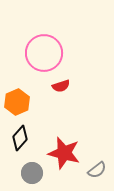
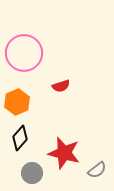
pink circle: moved 20 px left
